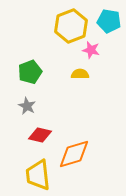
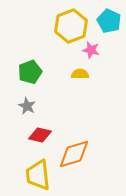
cyan pentagon: rotated 15 degrees clockwise
